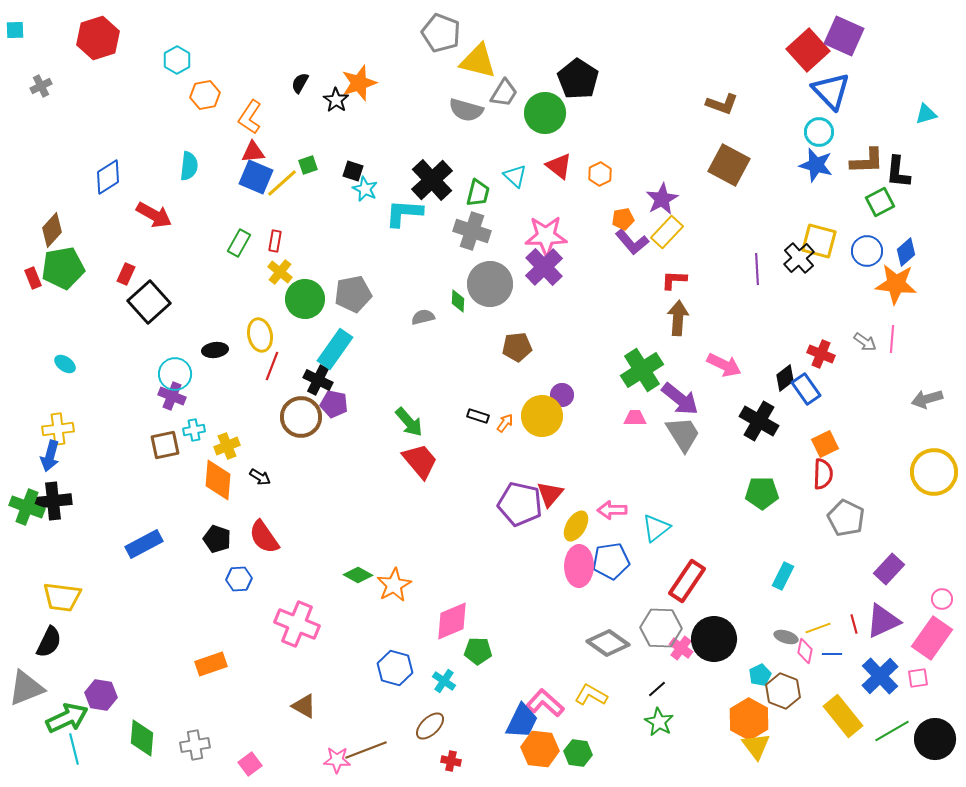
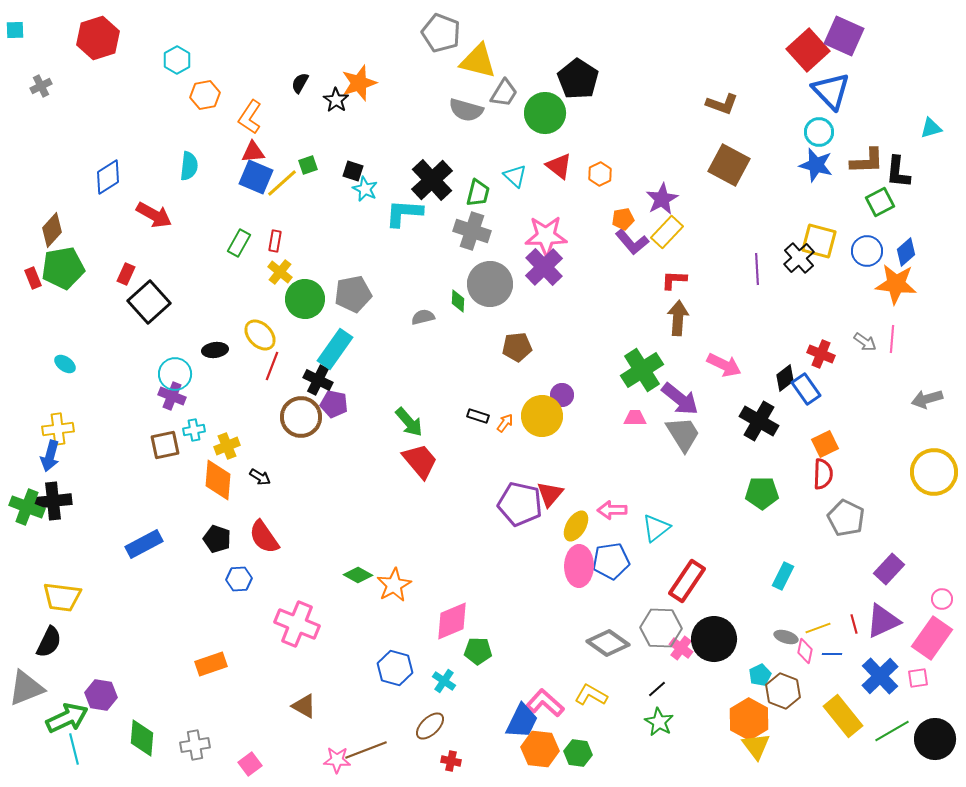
cyan triangle at (926, 114): moved 5 px right, 14 px down
yellow ellipse at (260, 335): rotated 32 degrees counterclockwise
